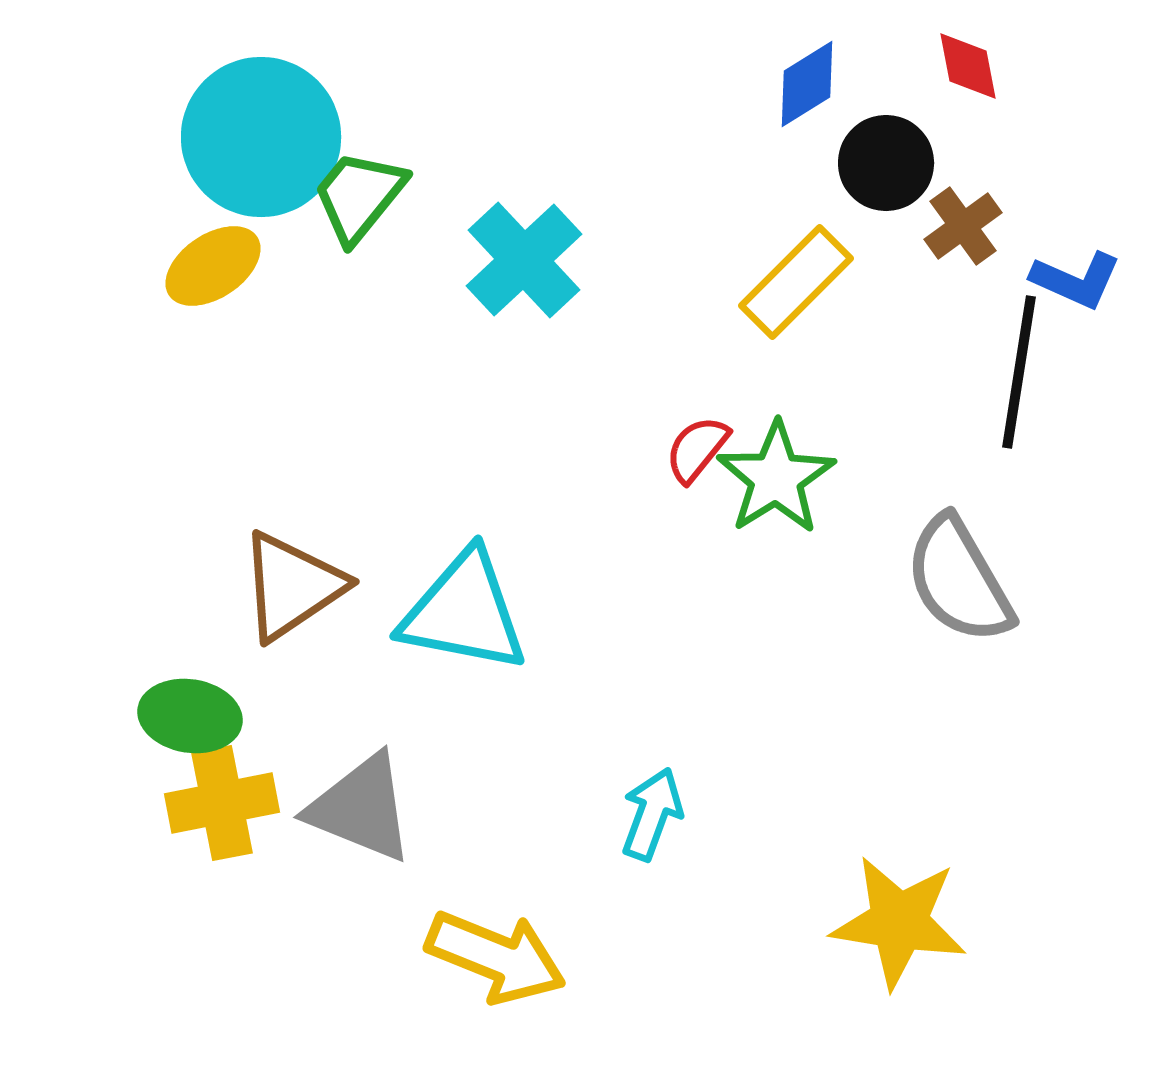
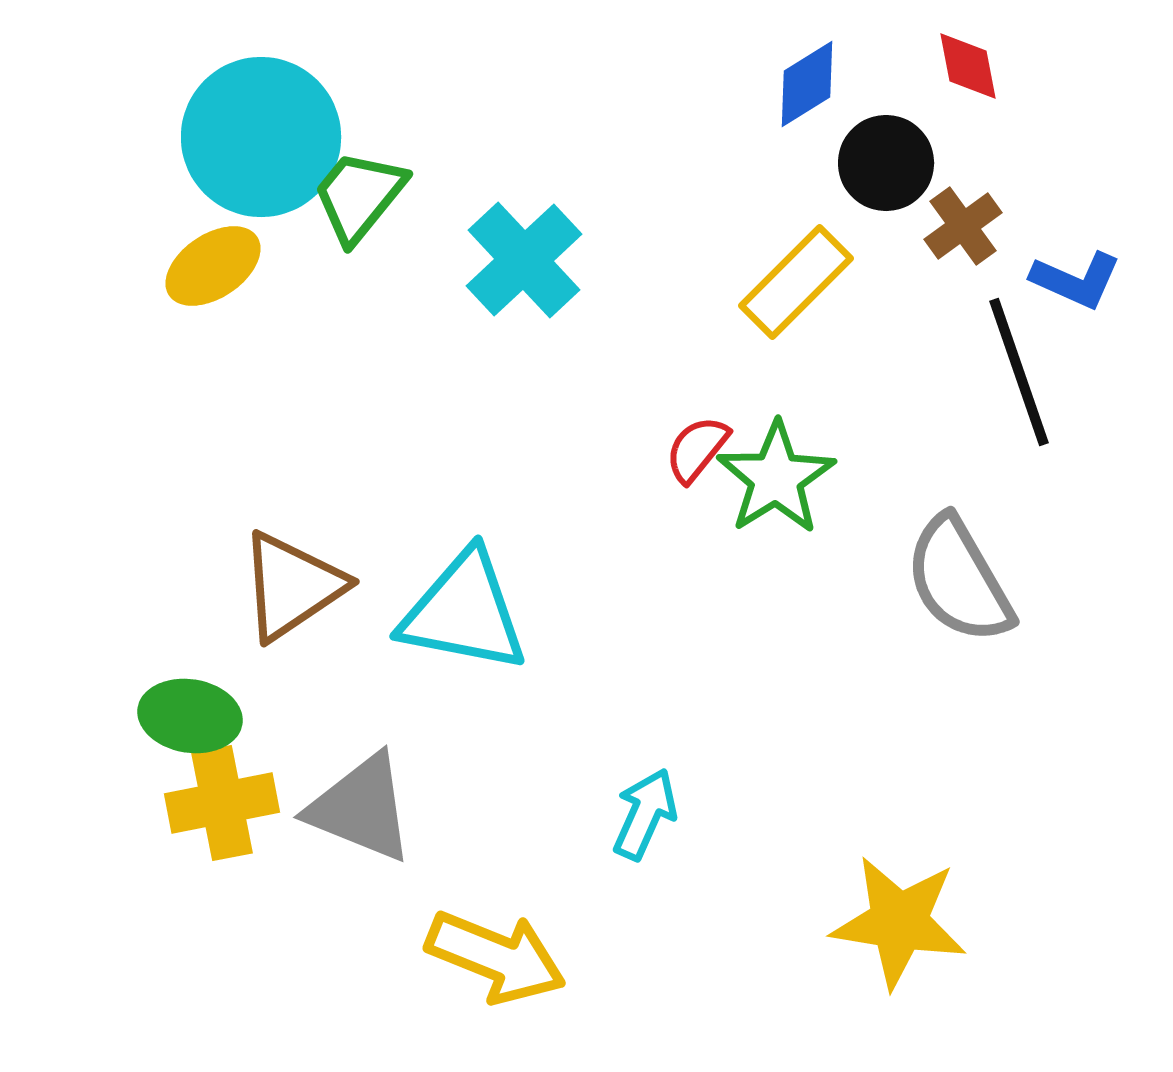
black line: rotated 28 degrees counterclockwise
cyan arrow: moved 7 px left; rotated 4 degrees clockwise
